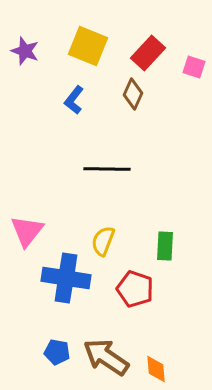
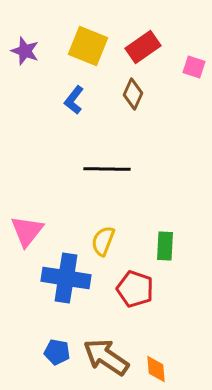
red rectangle: moved 5 px left, 6 px up; rotated 12 degrees clockwise
